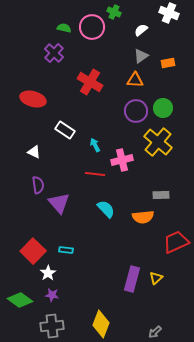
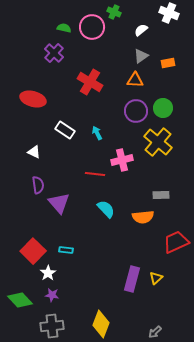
cyan arrow: moved 2 px right, 12 px up
green diamond: rotated 10 degrees clockwise
